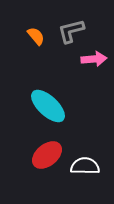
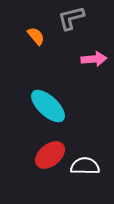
gray L-shape: moved 13 px up
red ellipse: moved 3 px right
